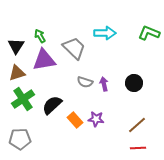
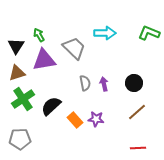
green arrow: moved 1 px left, 1 px up
gray semicircle: moved 1 px down; rotated 119 degrees counterclockwise
black semicircle: moved 1 px left, 1 px down
brown line: moved 13 px up
